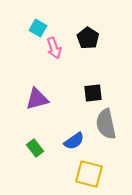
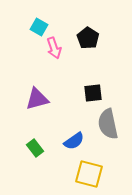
cyan square: moved 1 px right, 1 px up
gray semicircle: moved 2 px right
